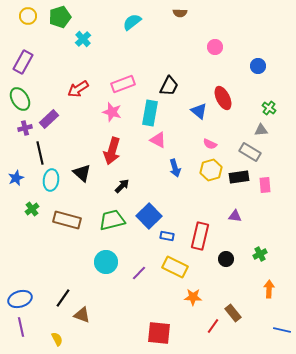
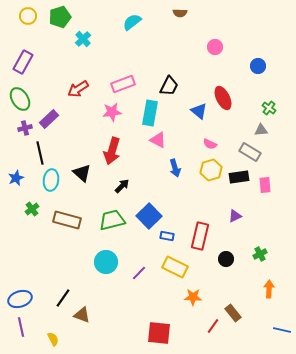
pink star at (112, 112): rotated 24 degrees counterclockwise
purple triangle at (235, 216): rotated 32 degrees counterclockwise
yellow semicircle at (57, 339): moved 4 px left
